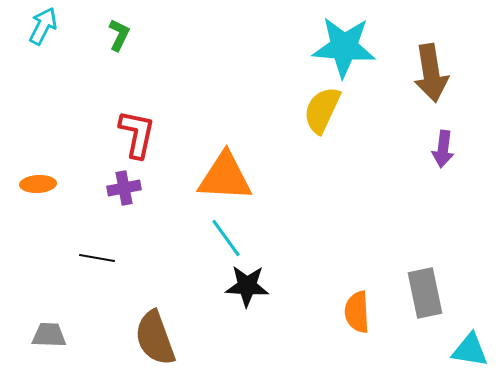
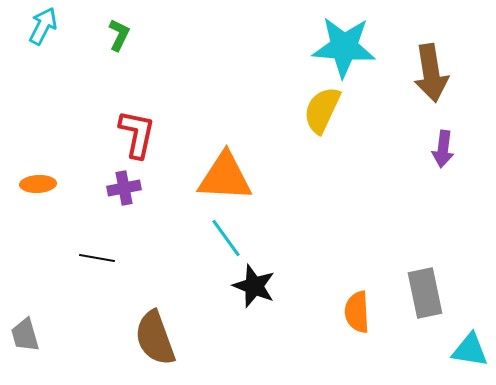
black star: moved 7 px right; rotated 18 degrees clockwise
gray trapezoid: moved 24 px left; rotated 108 degrees counterclockwise
